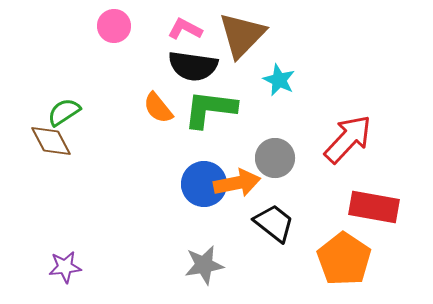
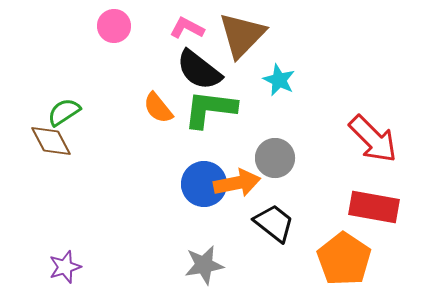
pink L-shape: moved 2 px right, 1 px up
black semicircle: moved 6 px right, 4 px down; rotated 30 degrees clockwise
red arrow: moved 25 px right; rotated 92 degrees clockwise
purple star: rotated 12 degrees counterclockwise
